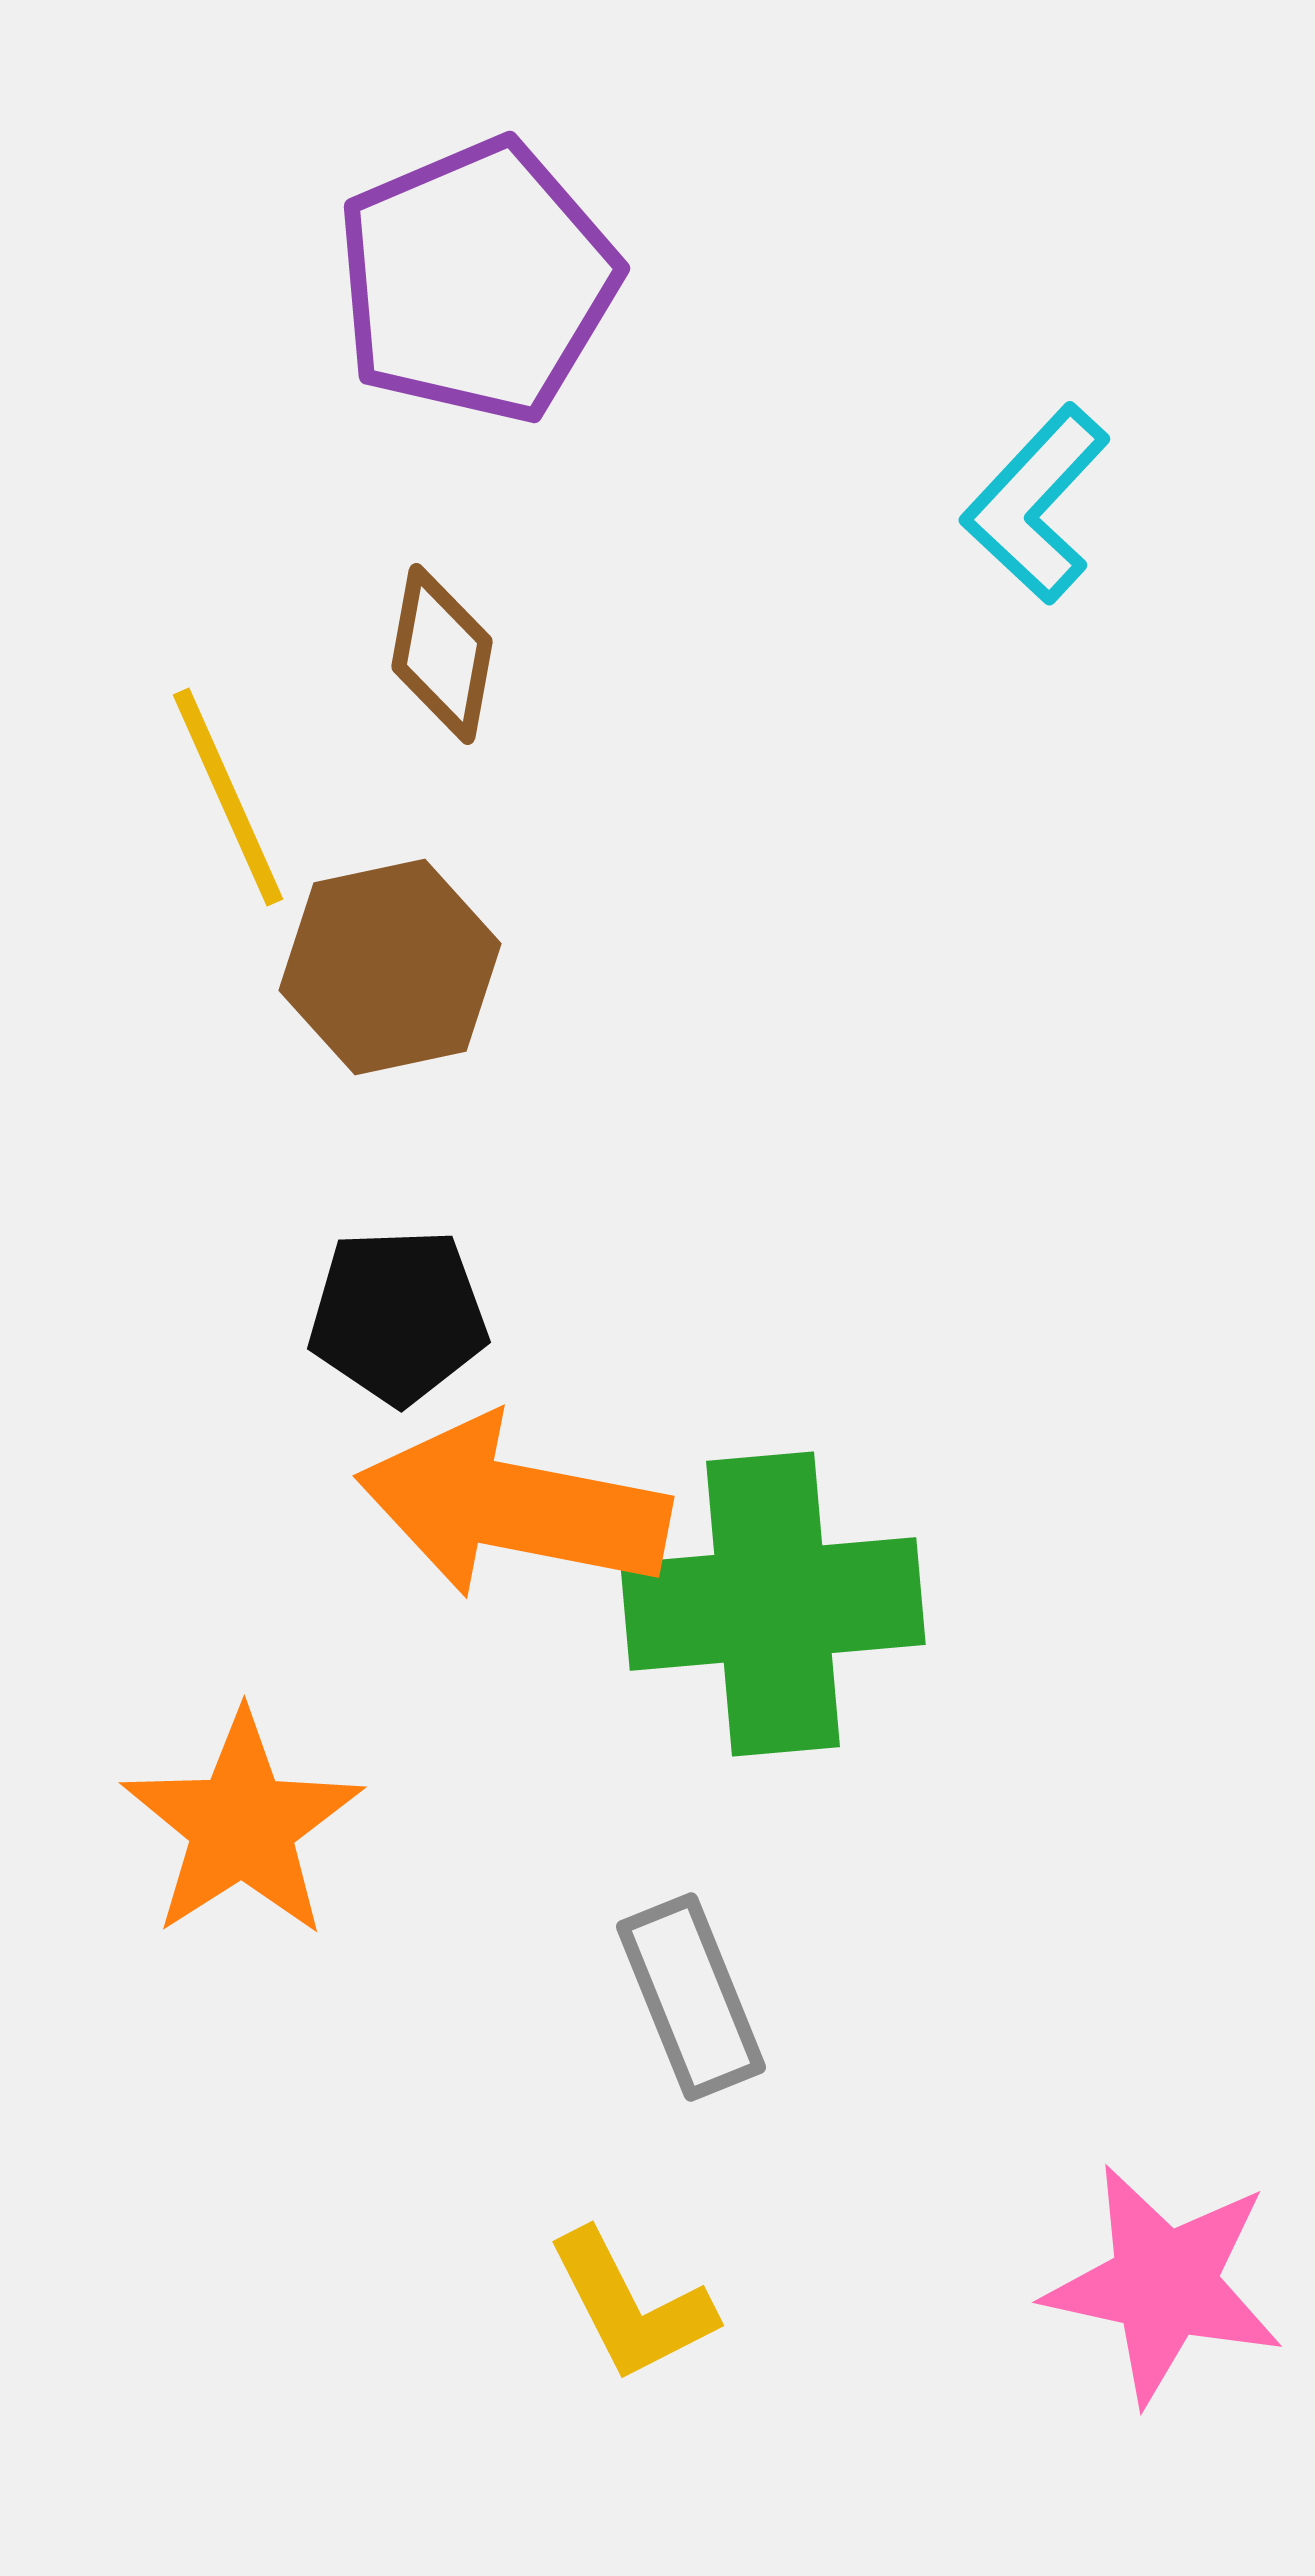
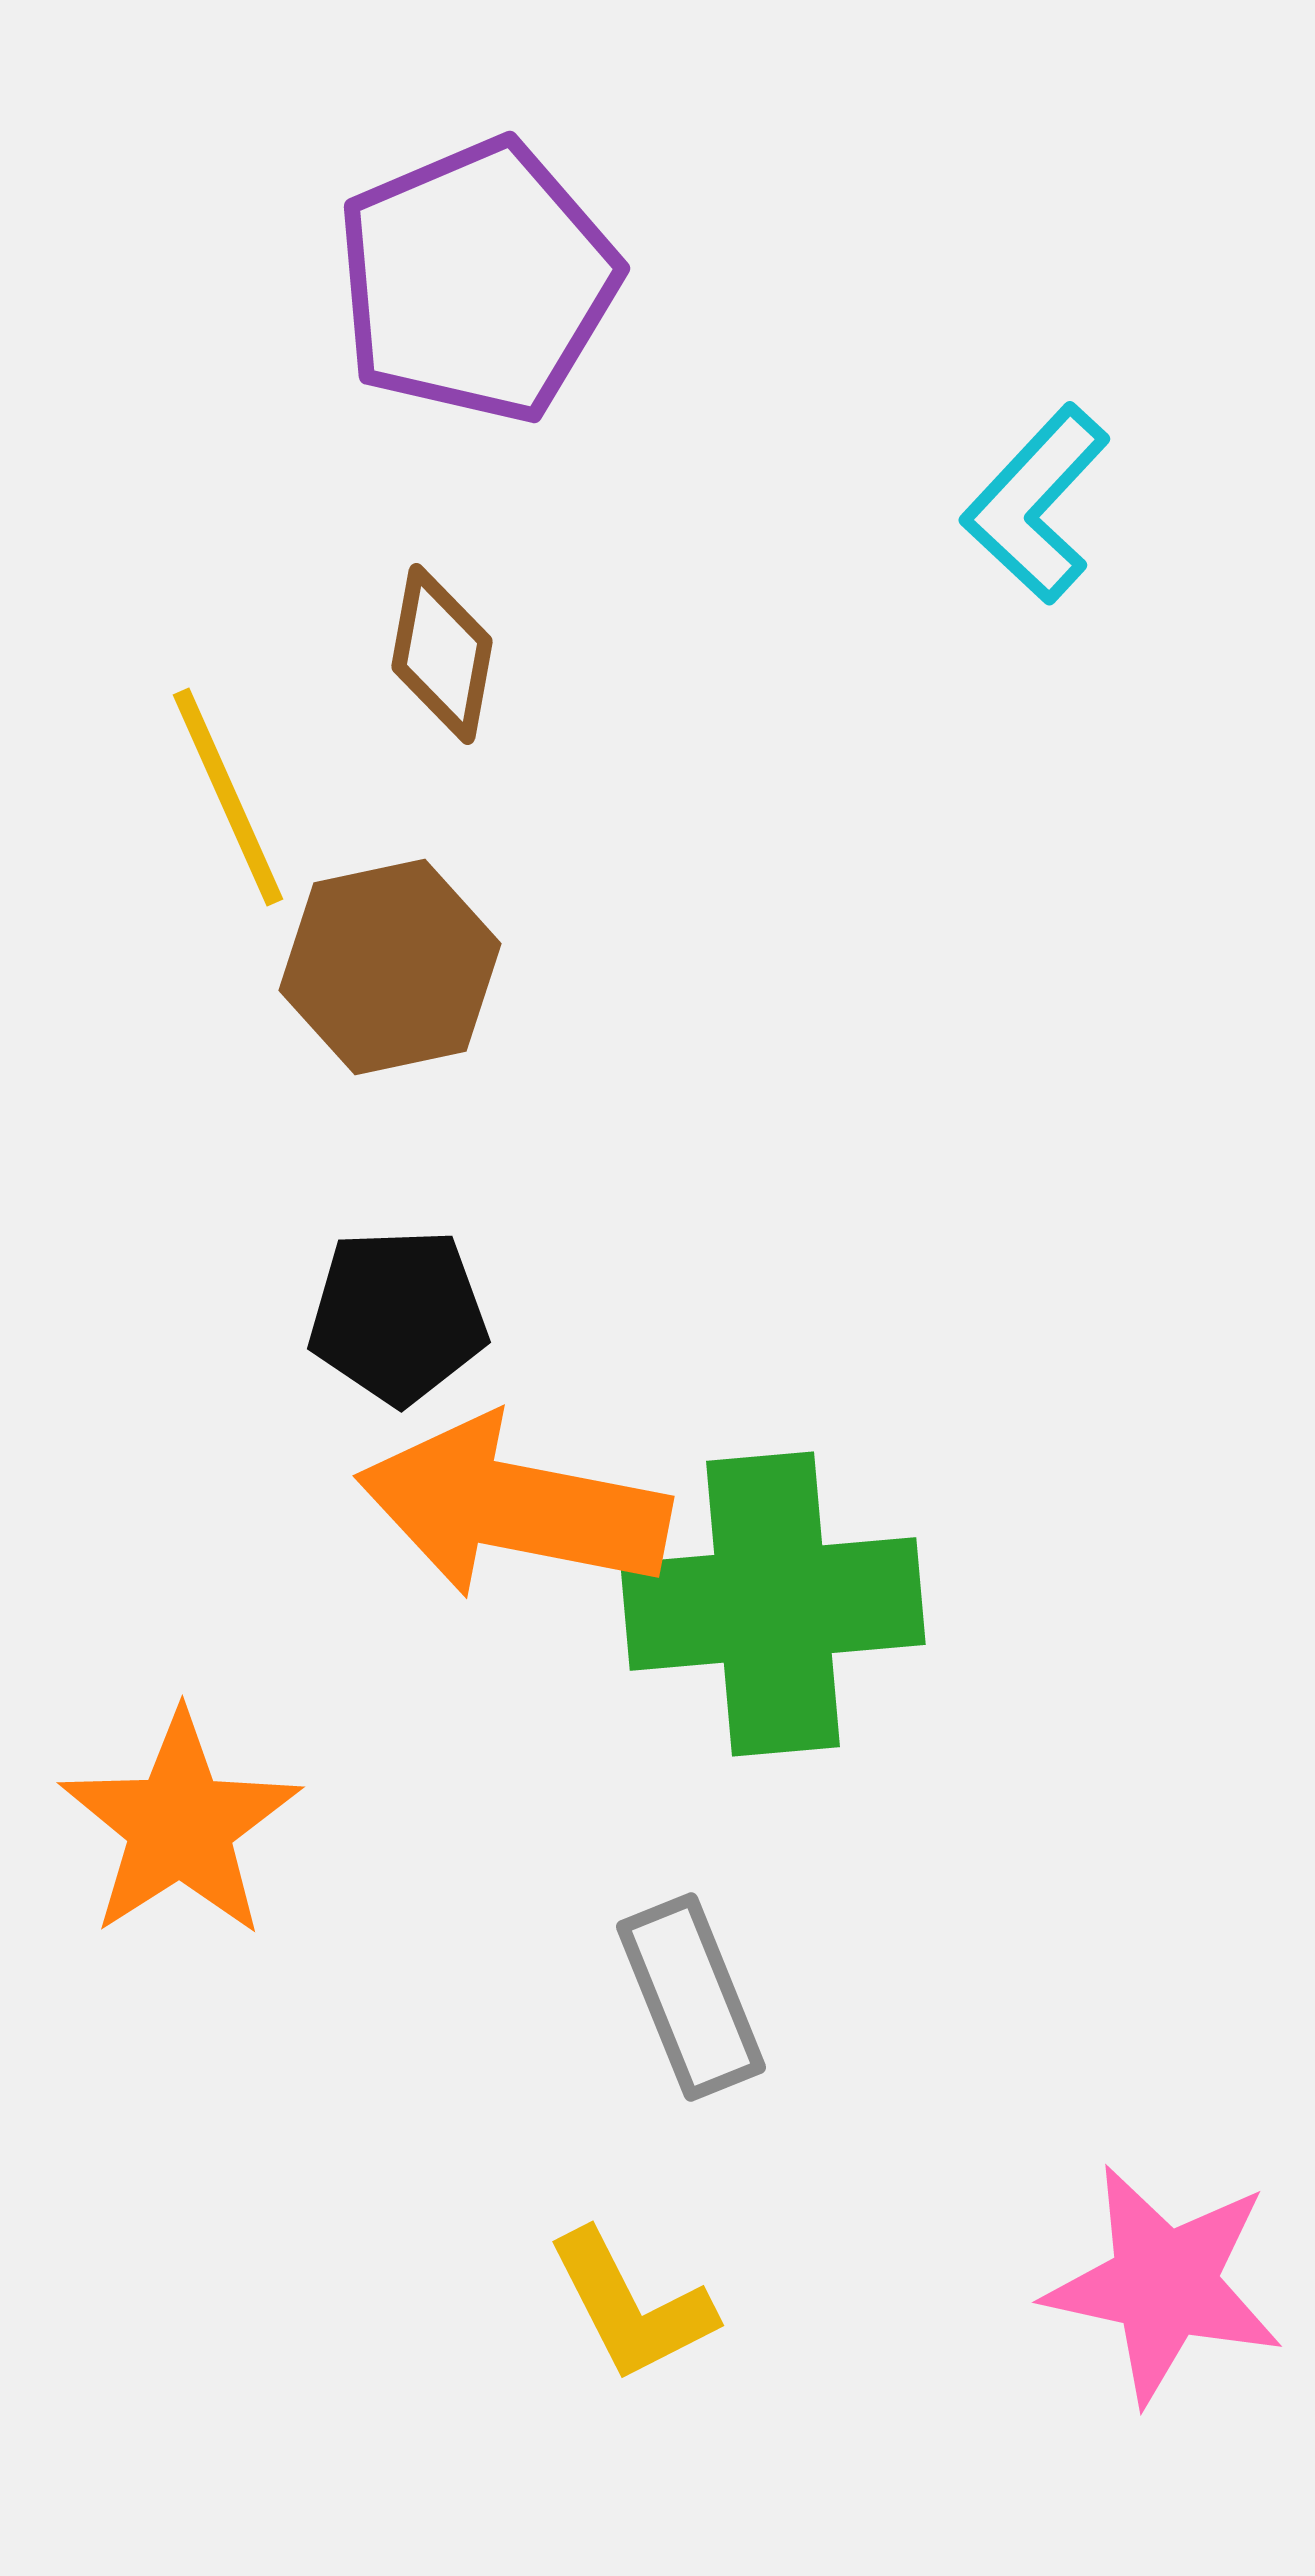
orange star: moved 62 px left
